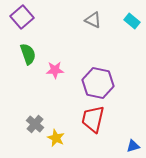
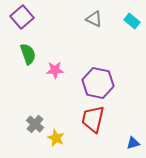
gray triangle: moved 1 px right, 1 px up
blue triangle: moved 3 px up
